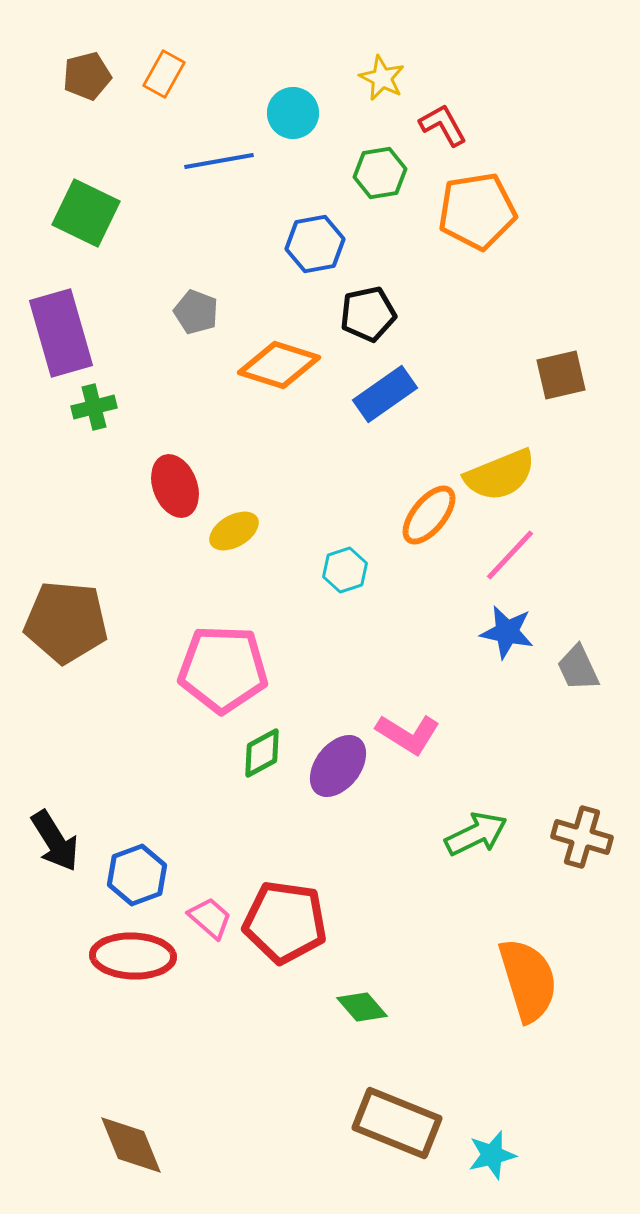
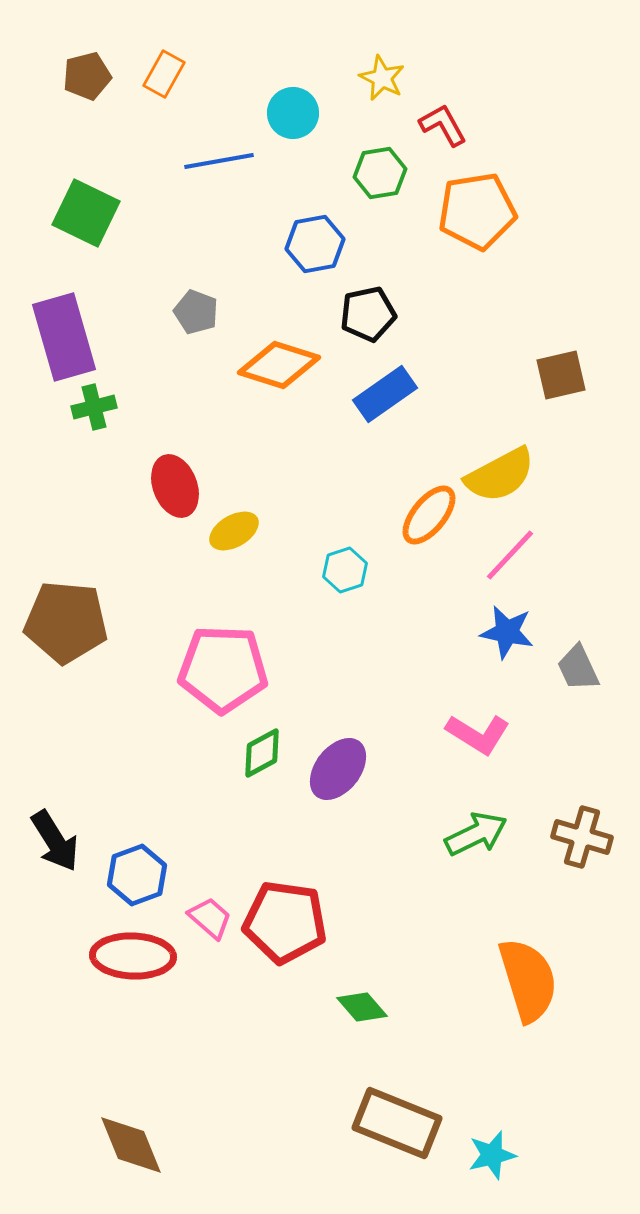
purple rectangle at (61, 333): moved 3 px right, 4 px down
yellow semicircle at (500, 475): rotated 6 degrees counterclockwise
pink L-shape at (408, 734): moved 70 px right
purple ellipse at (338, 766): moved 3 px down
